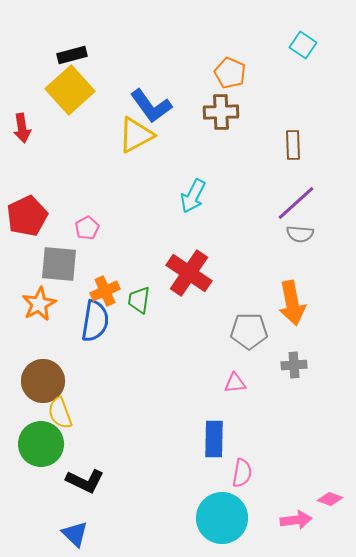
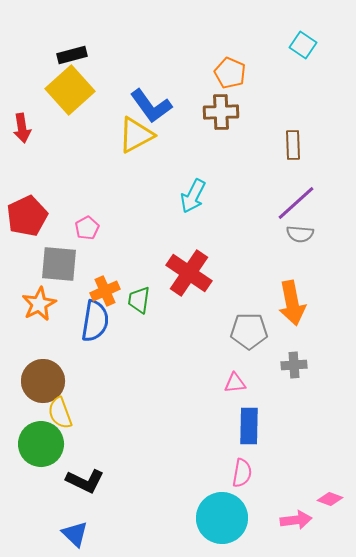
blue rectangle: moved 35 px right, 13 px up
